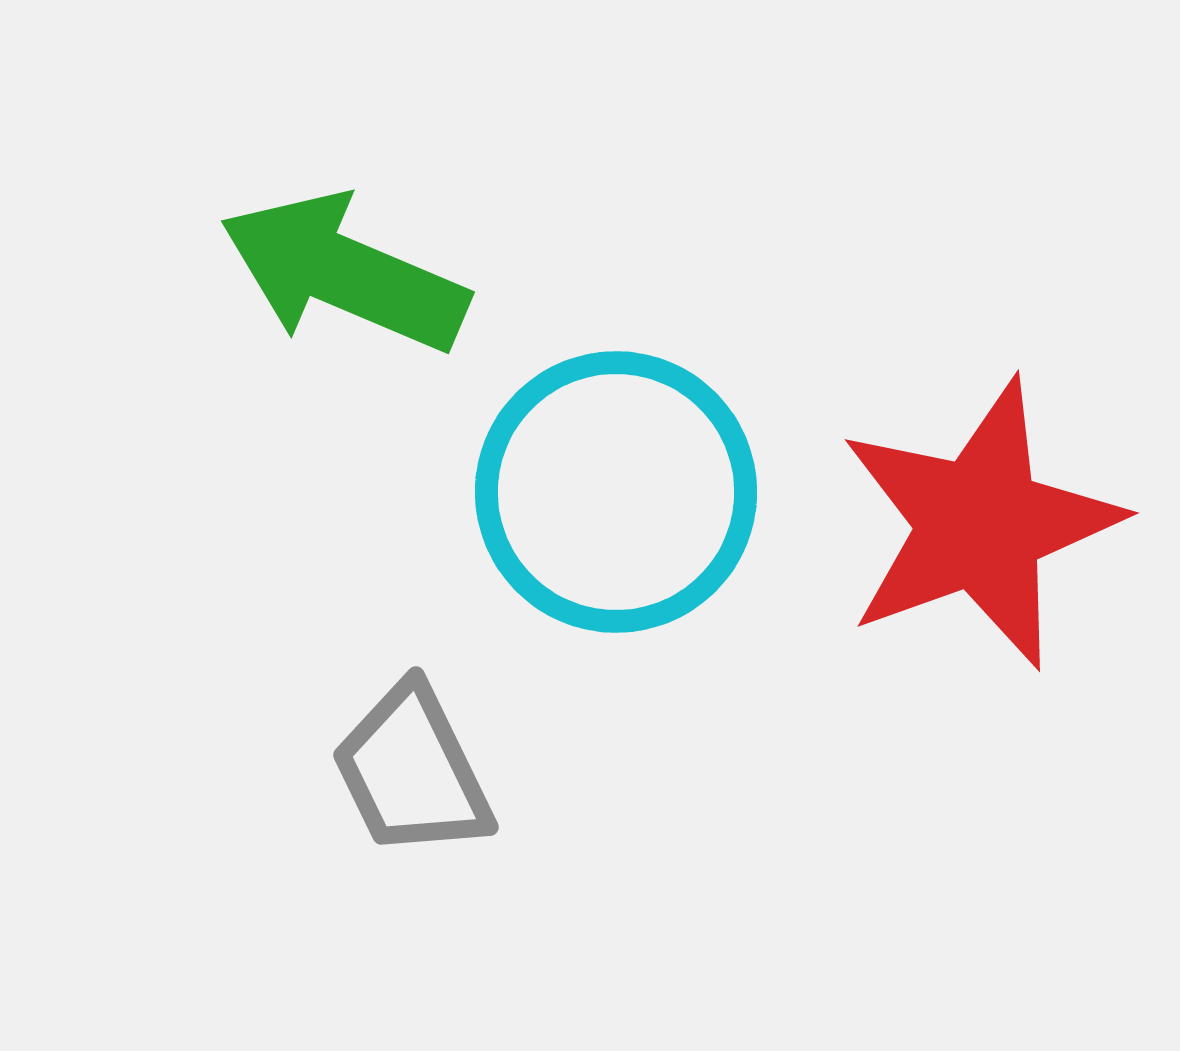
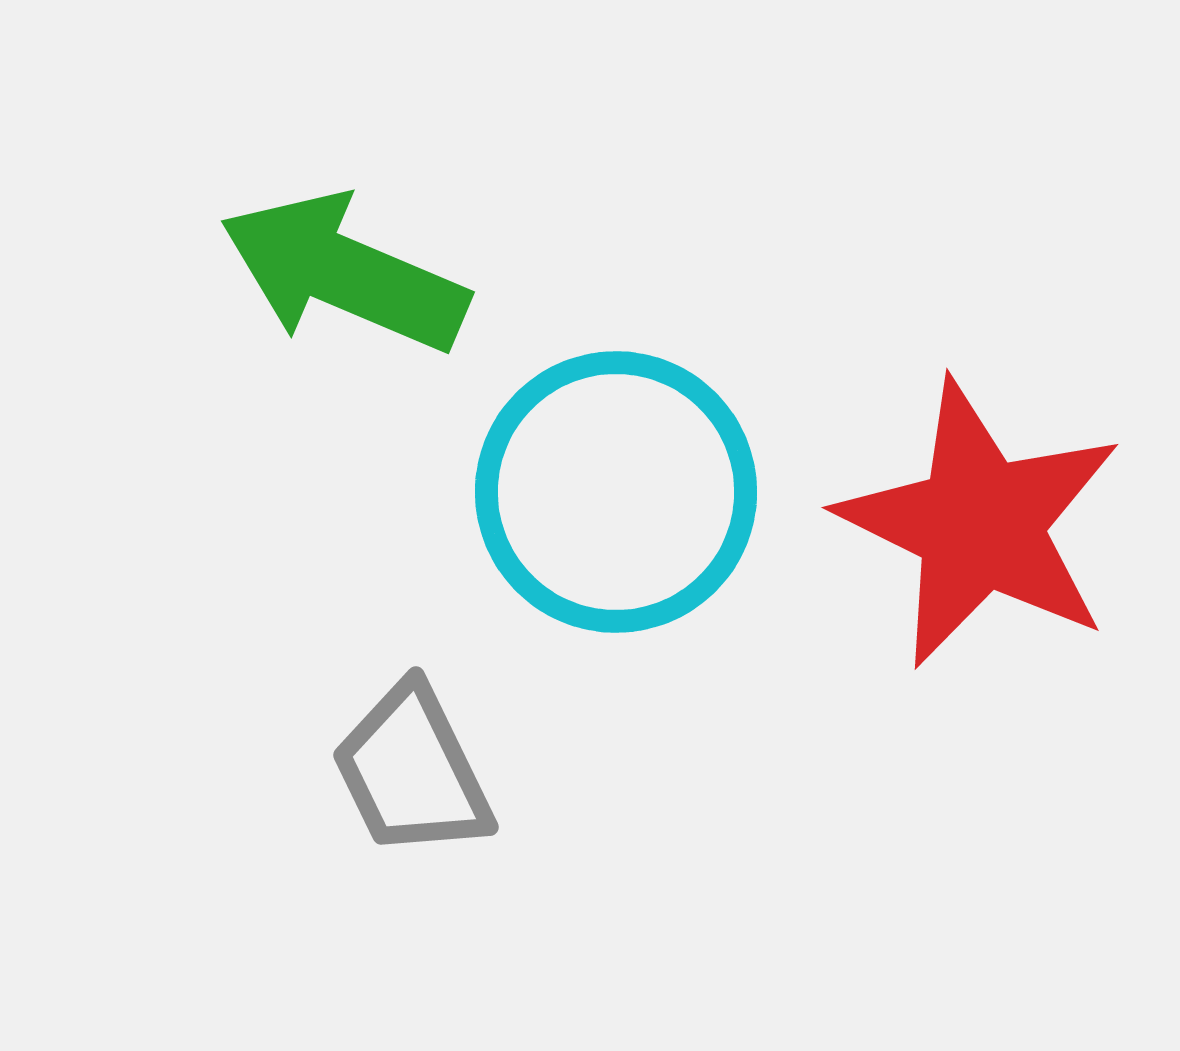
red star: rotated 26 degrees counterclockwise
